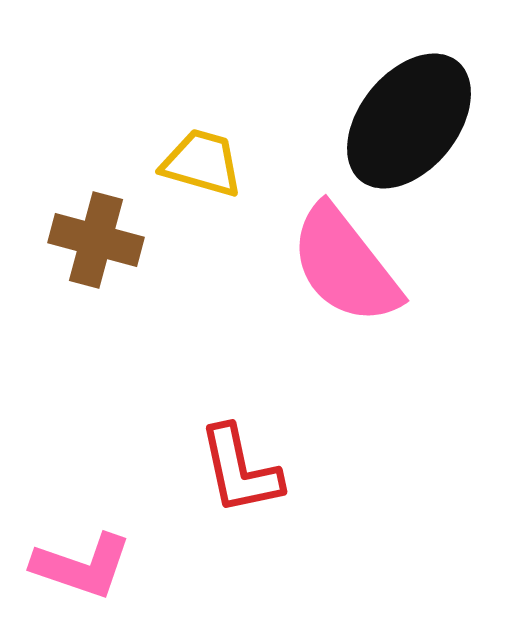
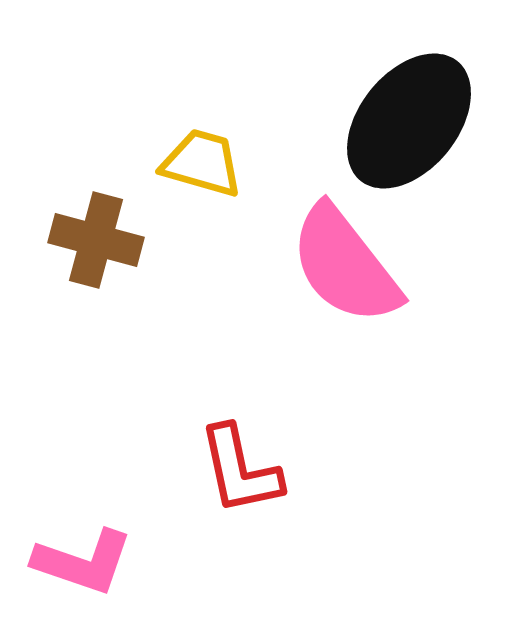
pink L-shape: moved 1 px right, 4 px up
